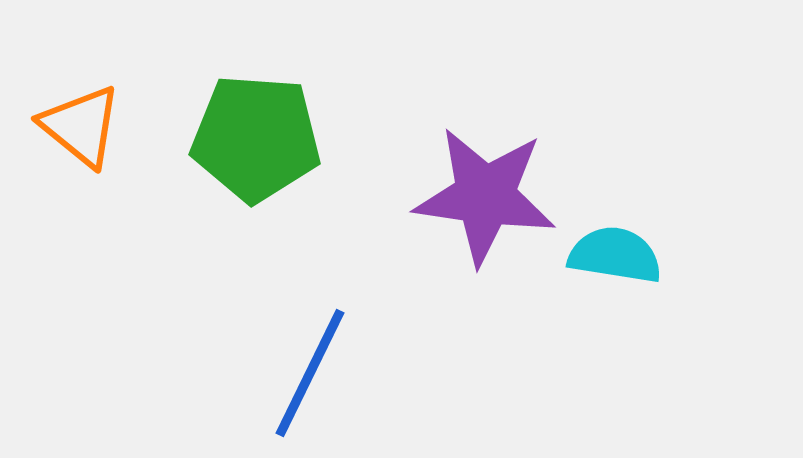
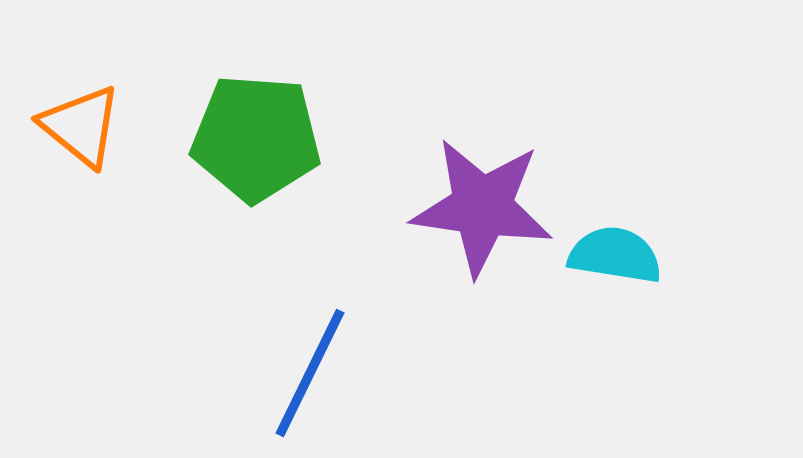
purple star: moved 3 px left, 11 px down
